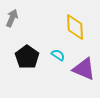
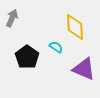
cyan semicircle: moved 2 px left, 8 px up
